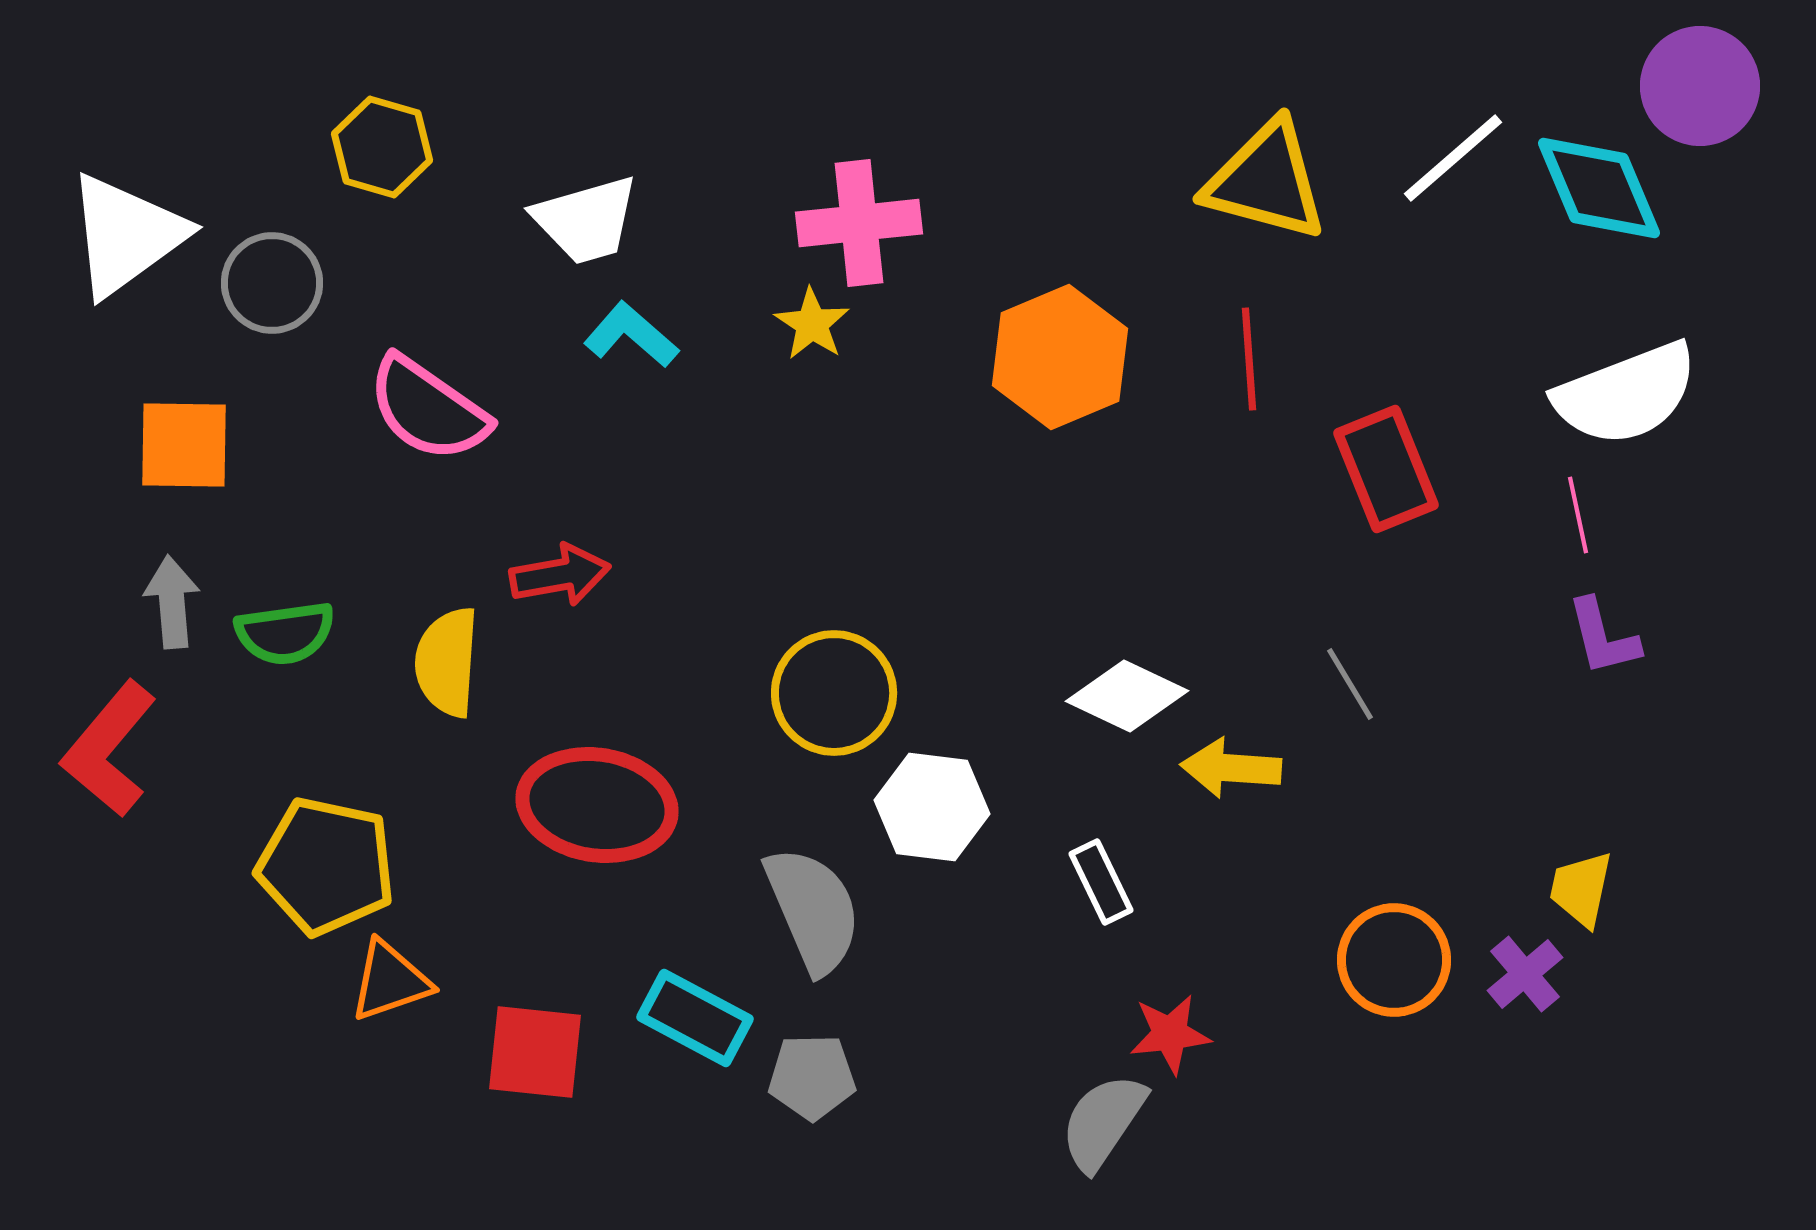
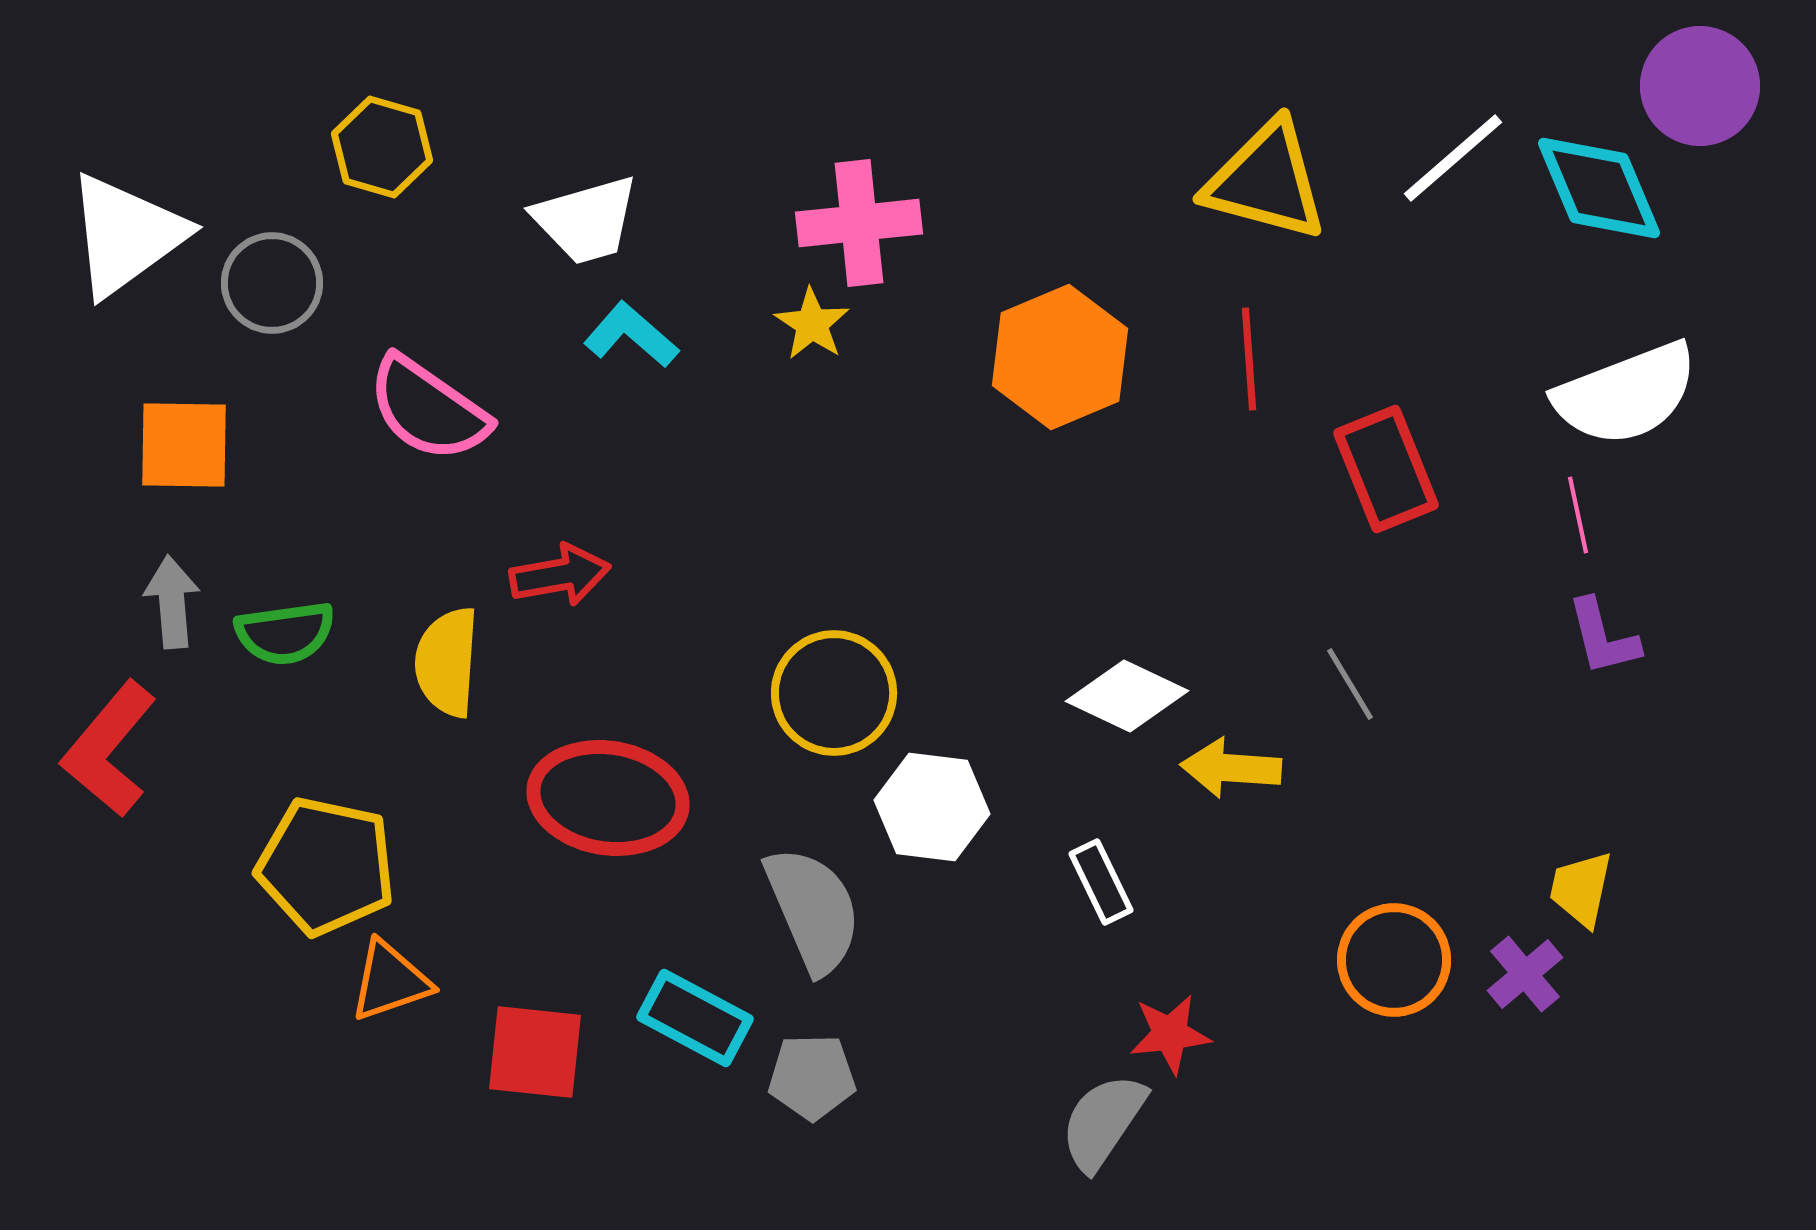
red ellipse at (597, 805): moved 11 px right, 7 px up
